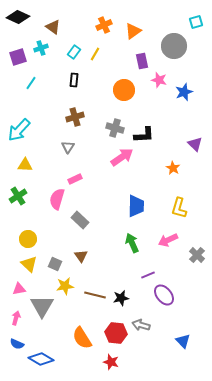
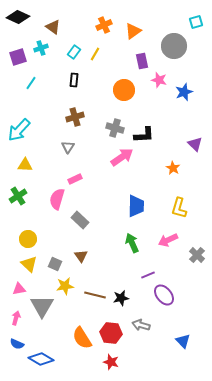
red hexagon at (116, 333): moved 5 px left
